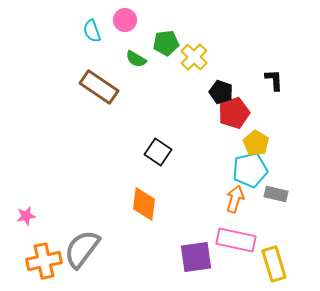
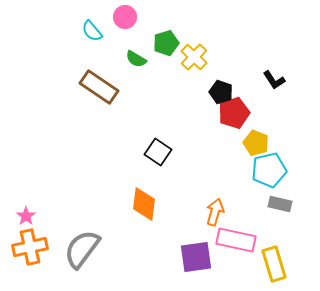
pink circle: moved 3 px up
cyan semicircle: rotated 20 degrees counterclockwise
green pentagon: rotated 10 degrees counterclockwise
black L-shape: rotated 150 degrees clockwise
yellow pentagon: rotated 10 degrees counterclockwise
cyan pentagon: moved 19 px right
gray rectangle: moved 4 px right, 10 px down
orange arrow: moved 20 px left, 13 px down
pink star: rotated 24 degrees counterclockwise
orange cross: moved 14 px left, 14 px up
